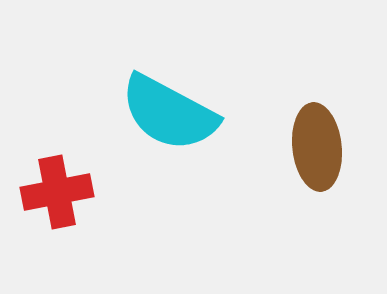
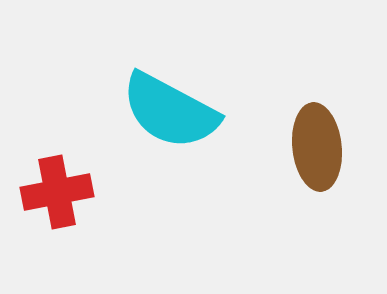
cyan semicircle: moved 1 px right, 2 px up
